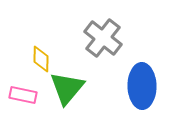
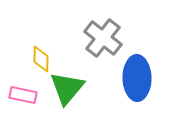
blue ellipse: moved 5 px left, 8 px up
